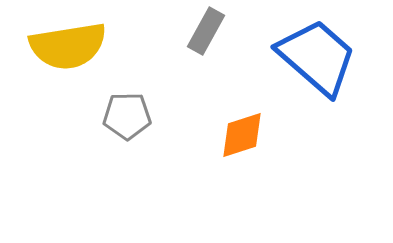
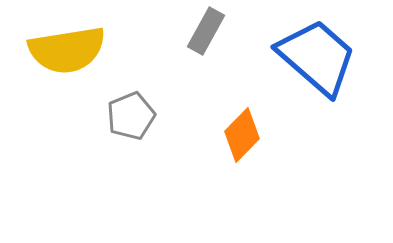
yellow semicircle: moved 1 px left, 4 px down
gray pentagon: moved 4 px right; rotated 21 degrees counterclockwise
orange diamond: rotated 28 degrees counterclockwise
